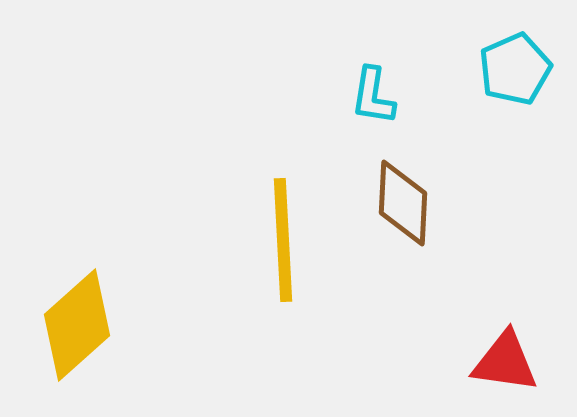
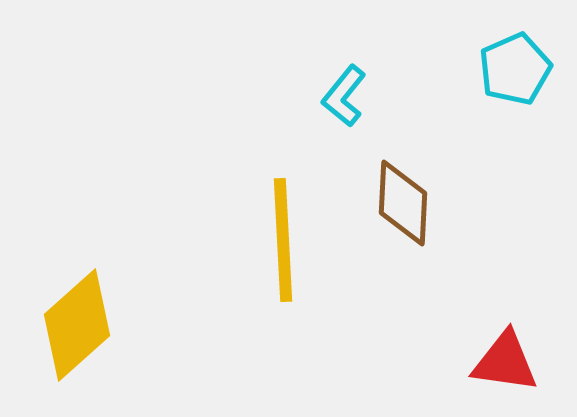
cyan L-shape: moved 29 px left; rotated 30 degrees clockwise
